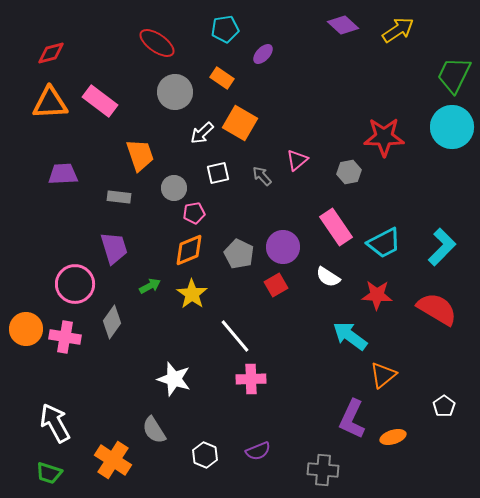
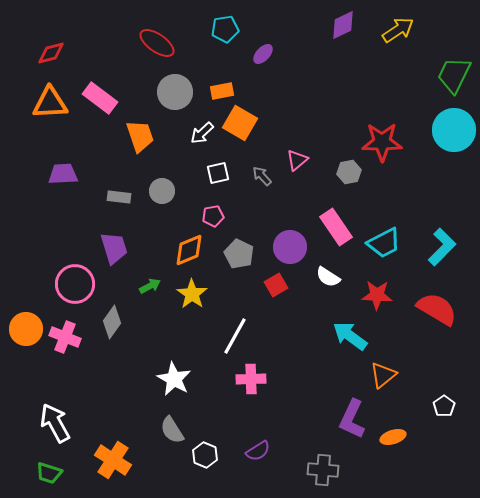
purple diamond at (343, 25): rotated 68 degrees counterclockwise
orange rectangle at (222, 78): moved 13 px down; rotated 45 degrees counterclockwise
pink rectangle at (100, 101): moved 3 px up
cyan circle at (452, 127): moved 2 px right, 3 px down
red star at (384, 137): moved 2 px left, 5 px down
orange trapezoid at (140, 155): moved 19 px up
gray circle at (174, 188): moved 12 px left, 3 px down
pink pentagon at (194, 213): moved 19 px right, 3 px down
purple circle at (283, 247): moved 7 px right
white line at (235, 336): rotated 69 degrees clockwise
pink cross at (65, 337): rotated 12 degrees clockwise
white star at (174, 379): rotated 12 degrees clockwise
gray semicircle at (154, 430): moved 18 px right
purple semicircle at (258, 451): rotated 10 degrees counterclockwise
